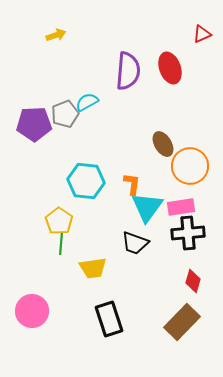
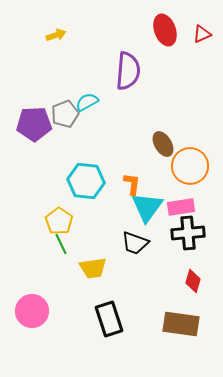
red ellipse: moved 5 px left, 38 px up
green line: rotated 30 degrees counterclockwise
brown rectangle: moved 1 px left, 2 px down; rotated 54 degrees clockwise
